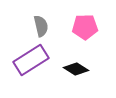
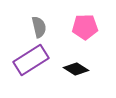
gray semicircle: moved 2 px left, 1 px down
